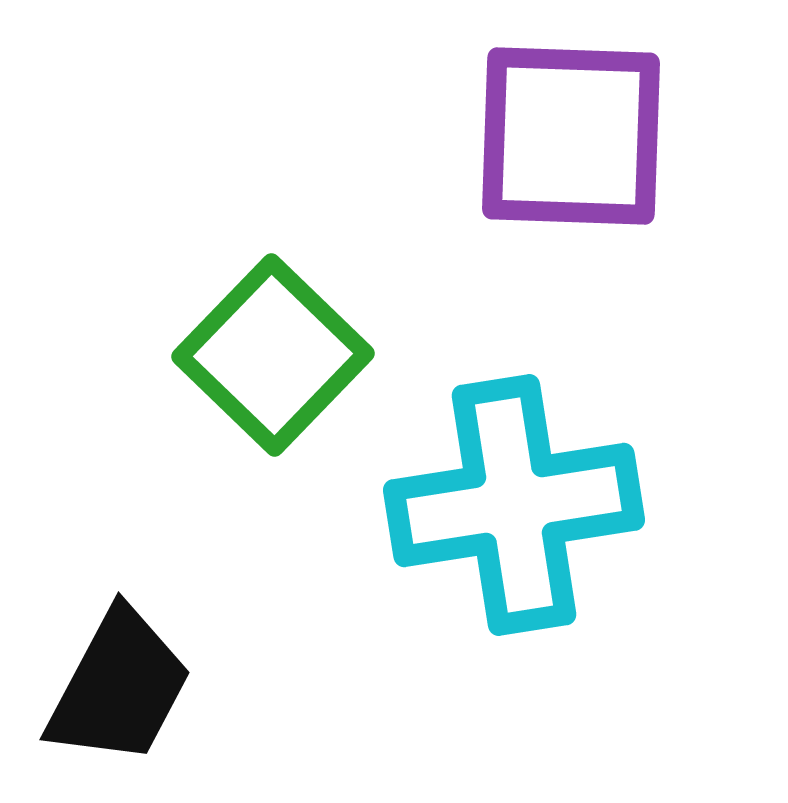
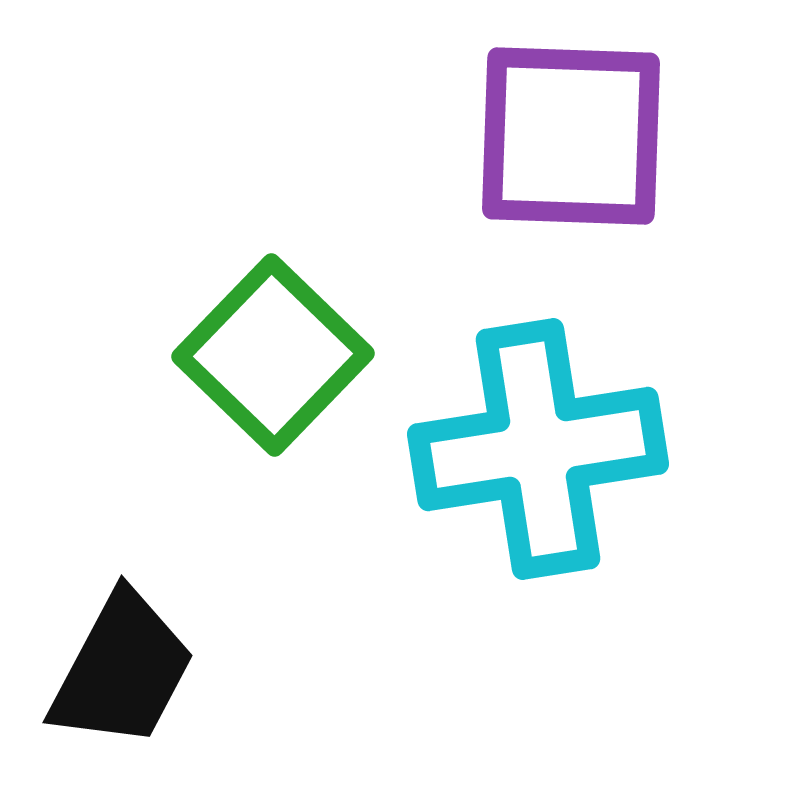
cyan cross: moved 24 px right, 56 px up
black trapezoid: moved 3 px right, 17 px up
